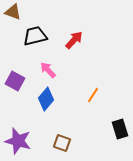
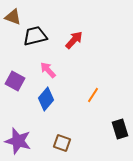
brown triangle: moved 5 px down
